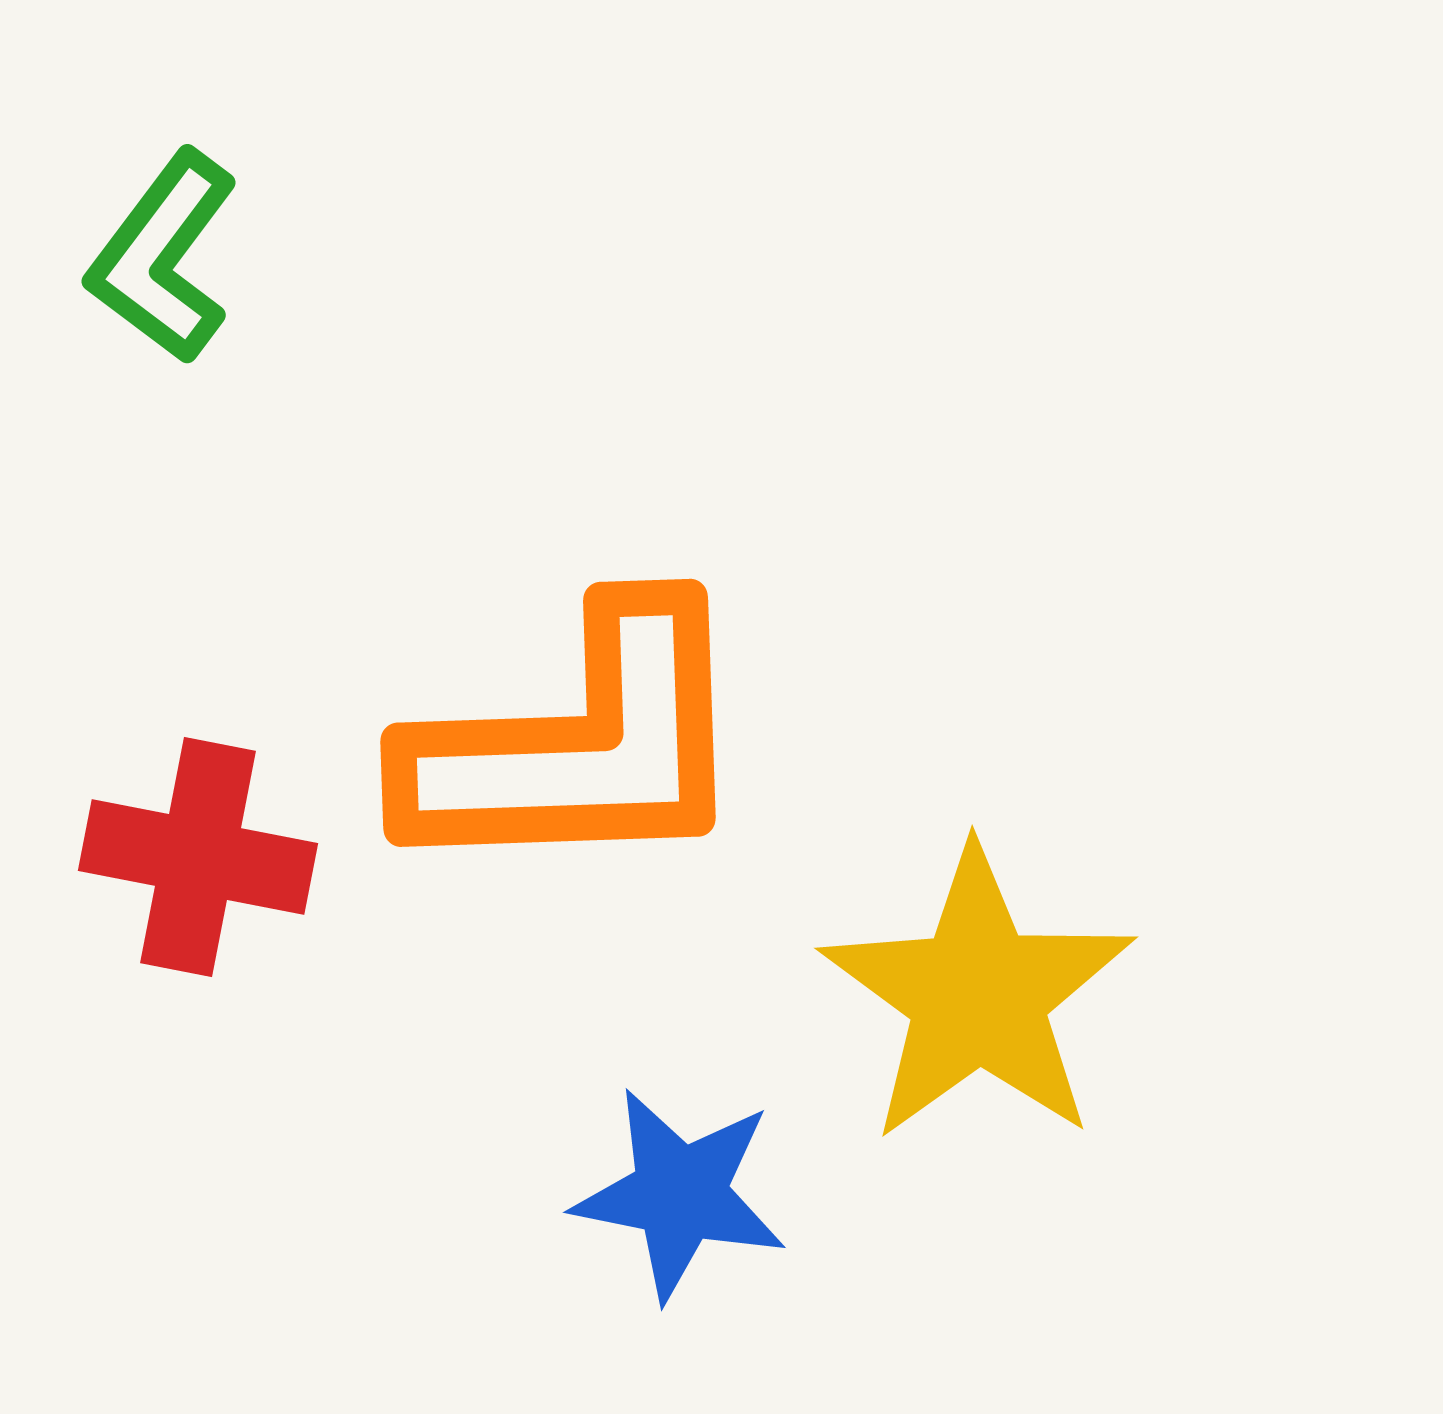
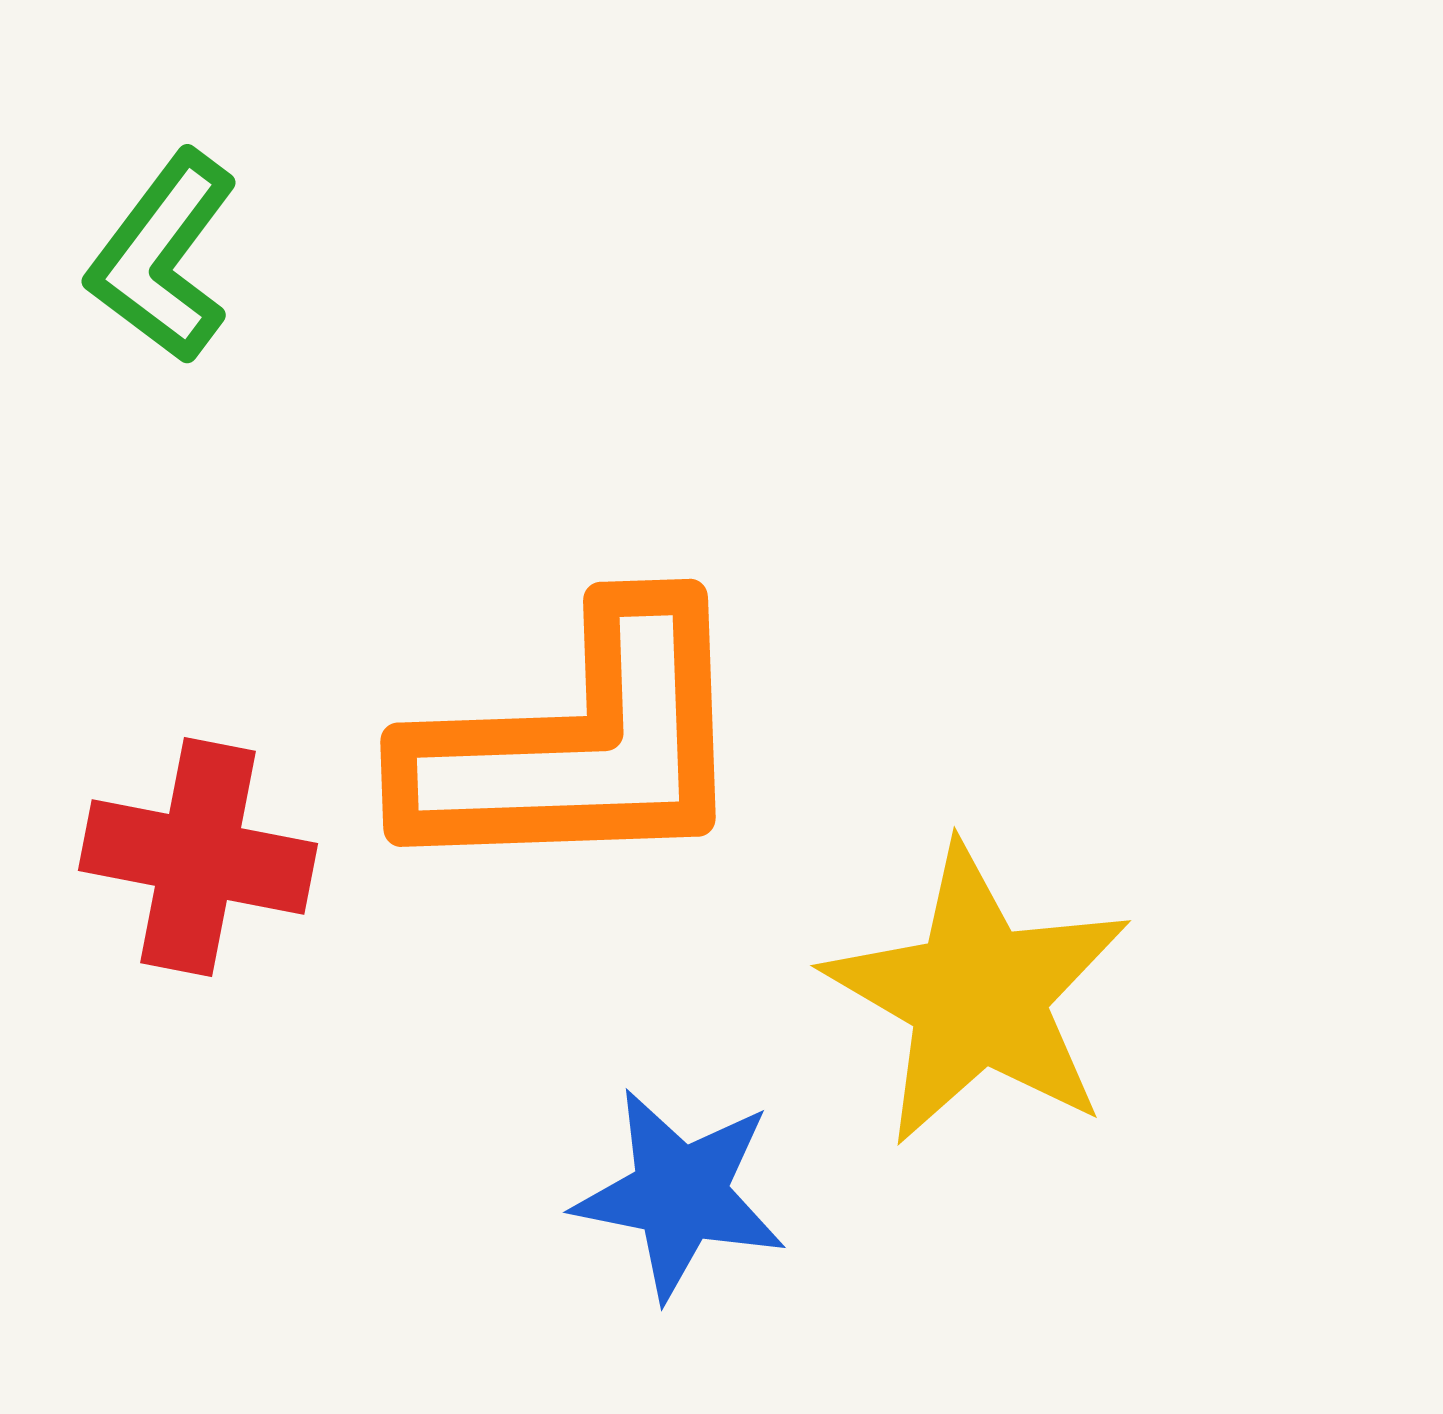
yellow star: rotated 6 degrees counterclockwise
